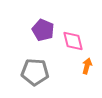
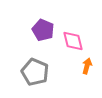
gray pentagon: rotated 20 degrees clockwise
